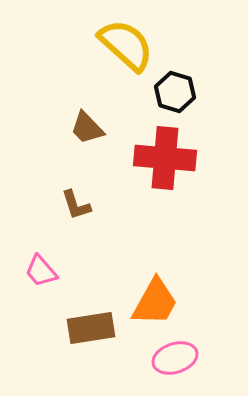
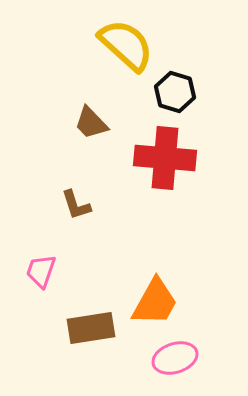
brown trapezoid: moved 4 px right, 5 px up
pink trapezoid: rotated 60 degrees clockwise
